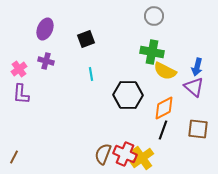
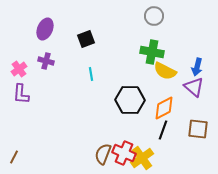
black hexagon: moved 2 px right, 5 px down
red cross: moved 1 px left, 1 px up
